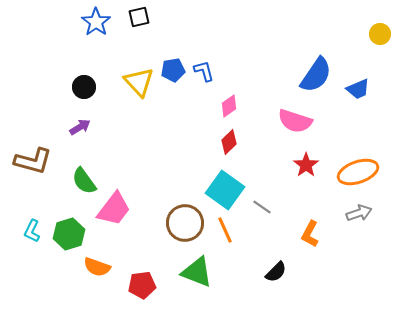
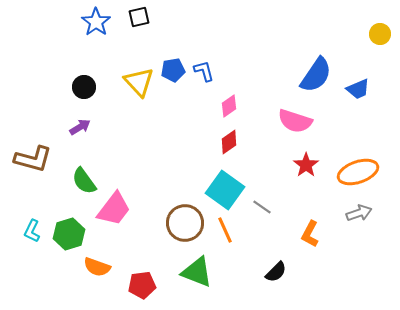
red diamond: rotated 10 degrees clockwise
brown L-shape: moved 2 px up
